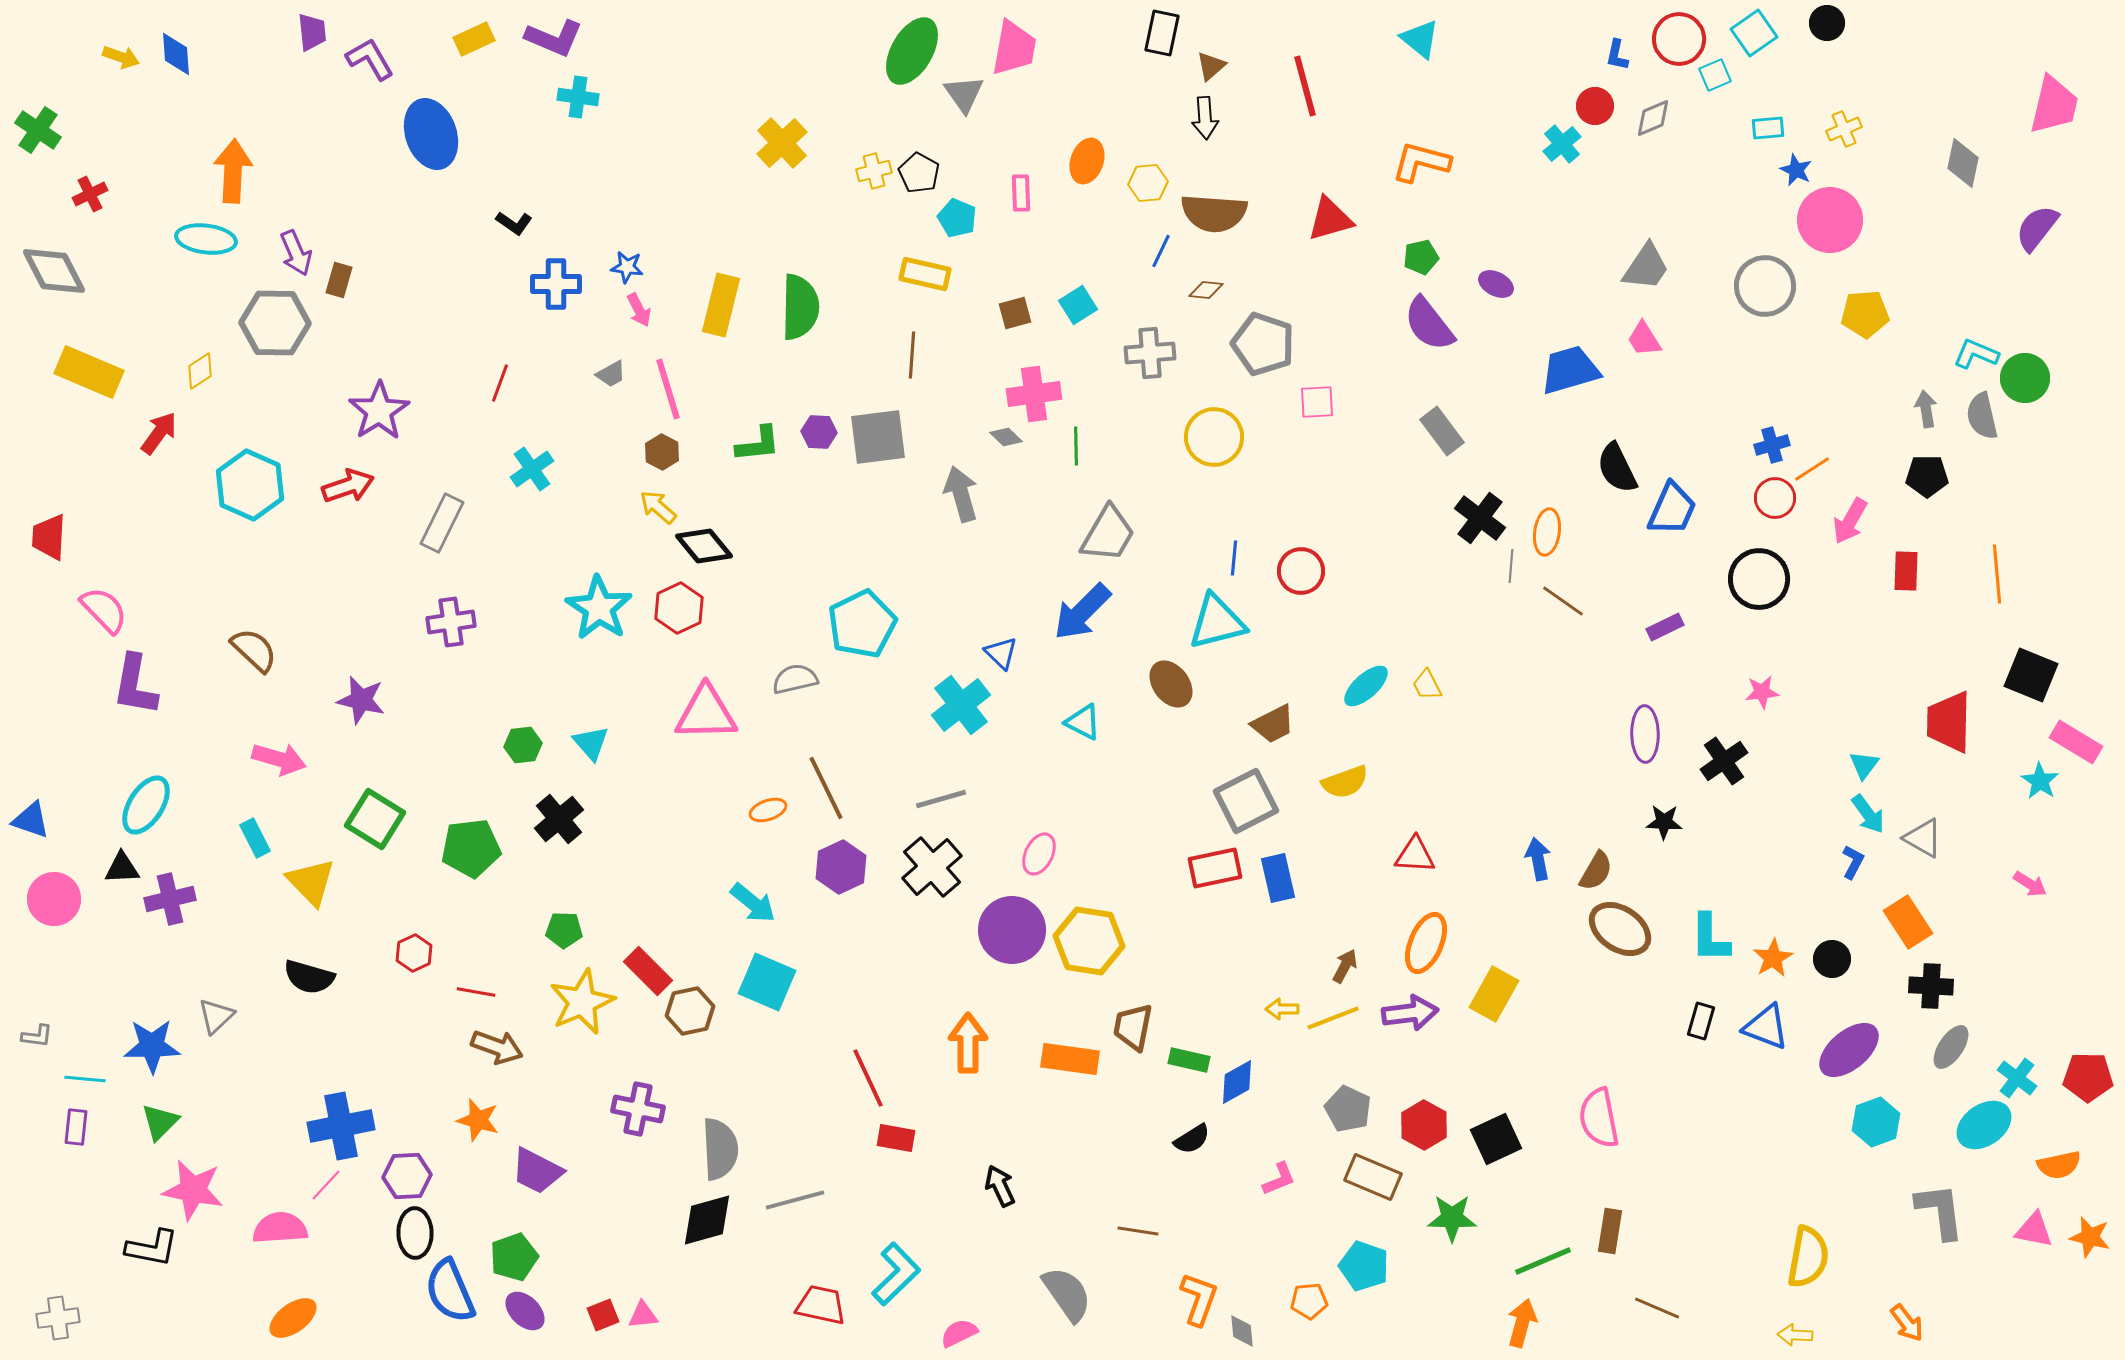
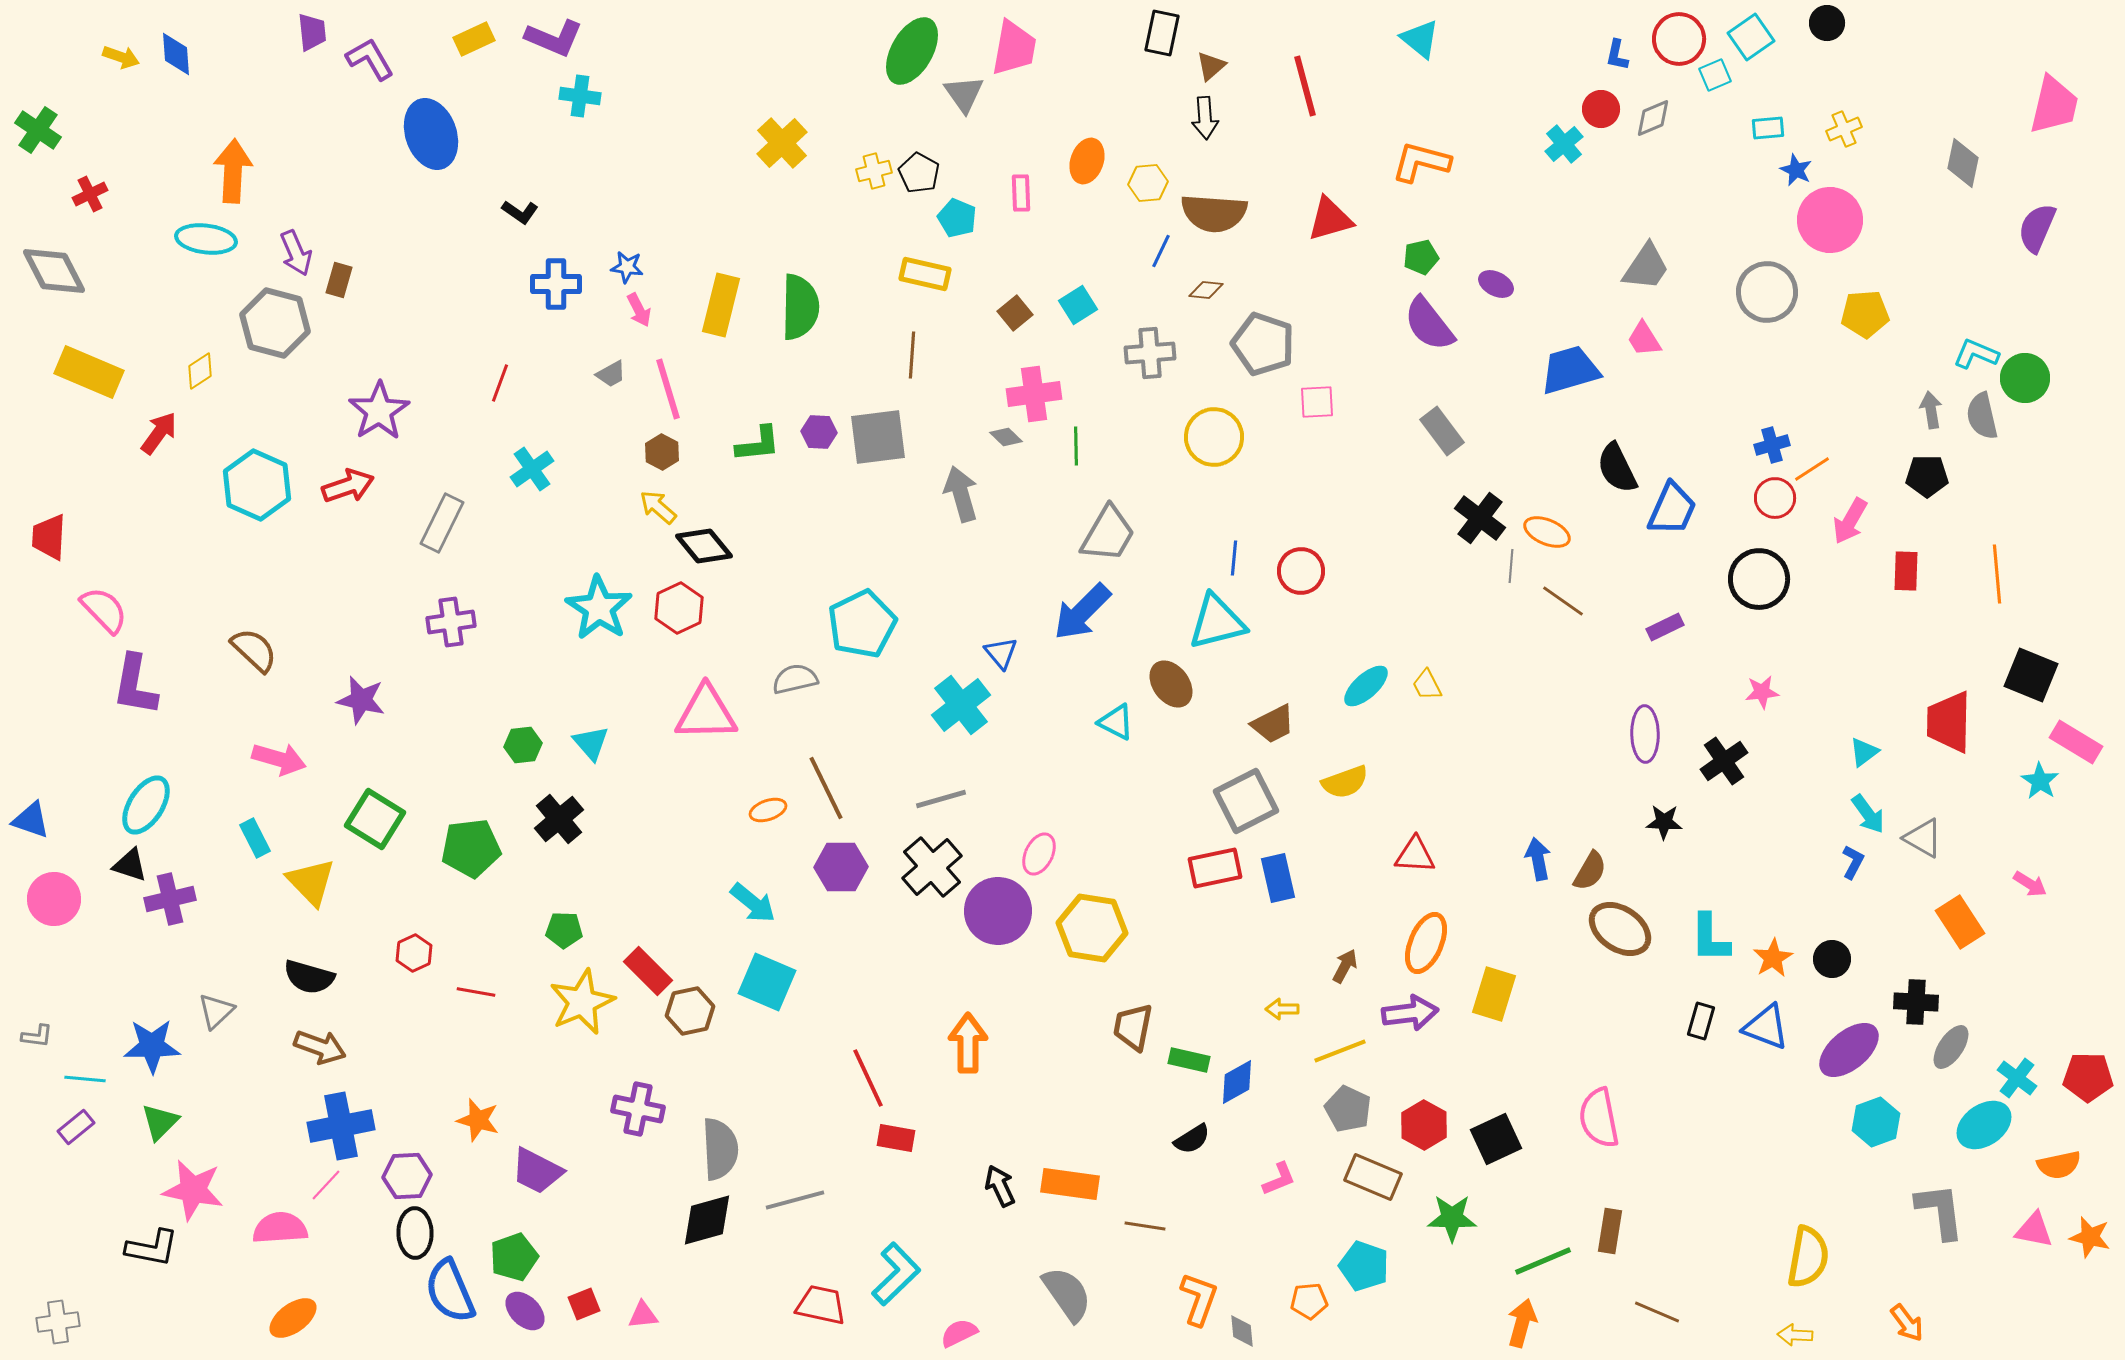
cyan square at (1754, 33): moved 3 px left, 4 px down
cyan cross at (578, 97): moved 2 px right, 1 px up
red circle at (1595, 106): moved 6 px right, 3 px down
cyan cross at (1562, 144): moved 2 px right
black L-shape at (514, 223): moved 6 px right, 11 px up
purple semicircle at (2037, 228): rotated 15 degrees counterclockwise
gray circle at (1765, 286): moved 2 px right, 6 px down
brown square at (1015, 313): rotated 24 degrees counterclockwise
gray hexagon at (275, 323): rotated 14 degrees clockwise
gray arrow at (1926, 409): moved 5 px right, 1 px down
cyan hexagon at (250, 485): moved 7 px right
orange ellipse at (1547, 532): rotated 75 degrees counterclockwise
blue triangle at (1001, 653): rotated 6 degrees clockwise
cyan triangle at (1083, 722): moved 33 px right
cyan triangle at (1864, 765): moved 13 px up; rotated 16 degrees clockwise
purple hexagon at (841, 867): rotated 24 degrees clockwise
black triangle at (122, 868): moved 8 px right, 3 px up; rotated 21 degrees clockwise
brown semicircle at (1596, 871): moved 6 px left
orange rectangle at (1908, 922): moved 52 px right
purple circle at (1012, 930): moved 14 px left, 19 px up
yellow hexagon at (1089, 941): moved 3 px right, 13 px up
black cross at (1931, 986): moved 15 px left, 16 px down
yellow rectangle at (1494, 994): rotated 12 degrees counterclockwise
gray triangle at (216, 1016): moved 5 px up
yellow line at (1333, 1018): moved 7 px right, 33 px down
brown arrow at (497, 1047): moved 177 px left
orange rectangle at (1070, 1059): moved 125 px down
purple rectangle at (76, 1127): rotated 45 degrees clockwise
brown line at (1138, 1231): moved 7 px right, 5 px up
brown line at (1657, 1308): moved 4 px down
red square at (603, 1315): moved 19 px left, 11 px up
gray cross at (58, 1318): moved 4 px down
